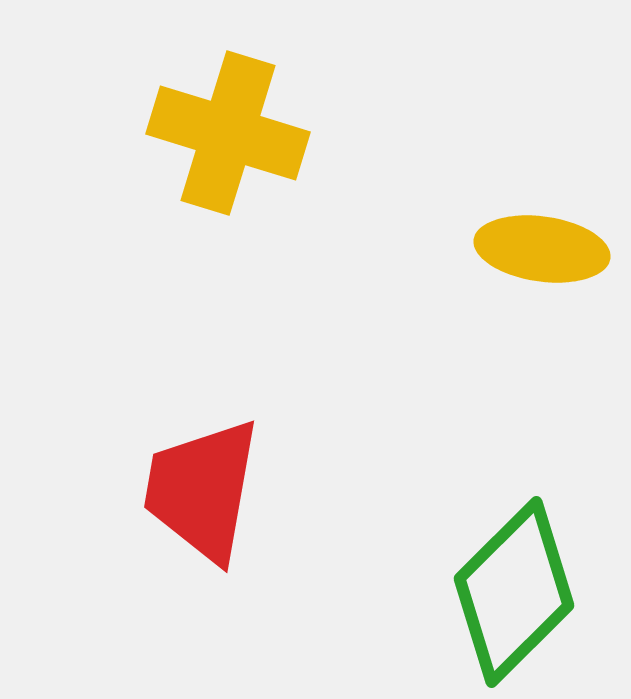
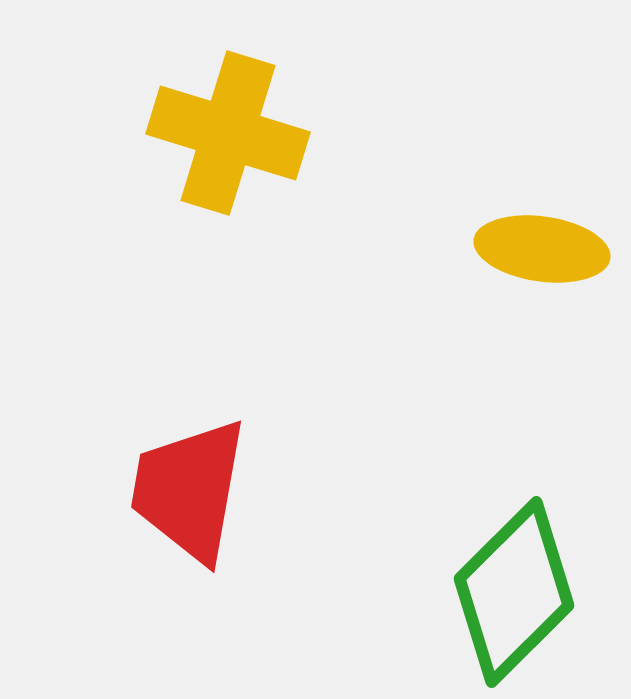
red trapezoid: moved 13 px left
